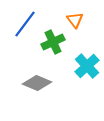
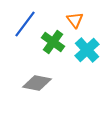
green cross: rotated 30 degrees counterclockwise
cyan cross: moved 16 px up
gray diamond: rotated 12 degrees counterclockwise
